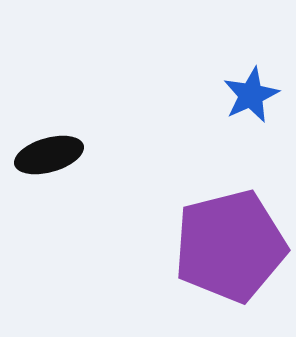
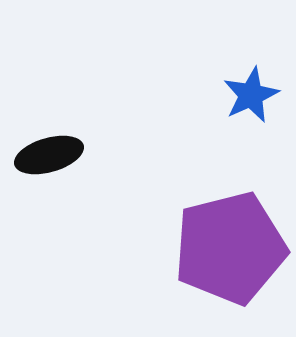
purple pentagon: moved 2 px down
